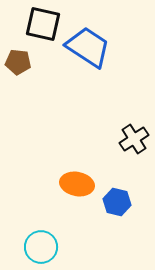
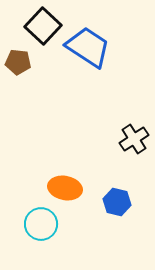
black square: moved 2 px down; rotated 30 degrees clockwise
orange ellipse: moved 12 px left, 4 px down
cyan circle: moved 23 px up
